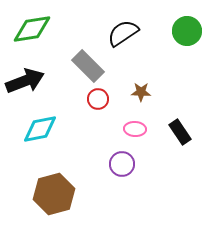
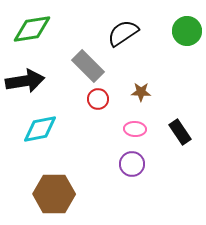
black arrow: rotated 12 degrees clockwise
purple circle: moved 10 px right
brown hexagon: rotated 15 degrees clockwise
